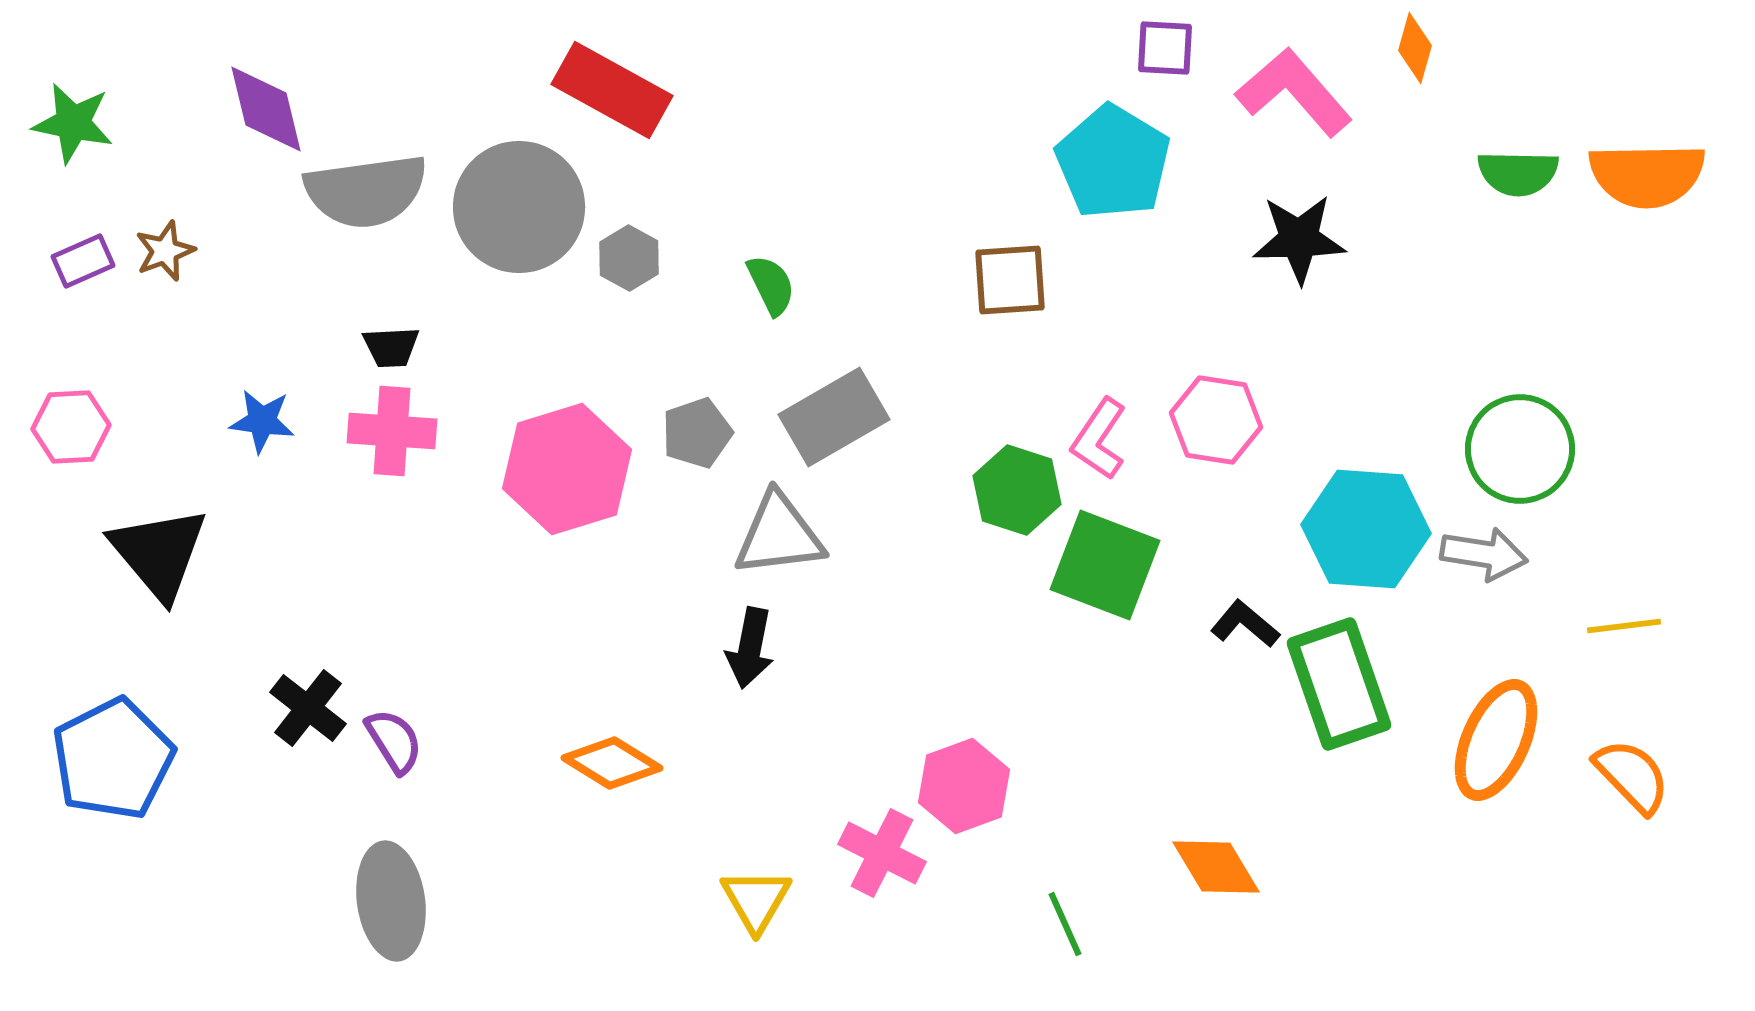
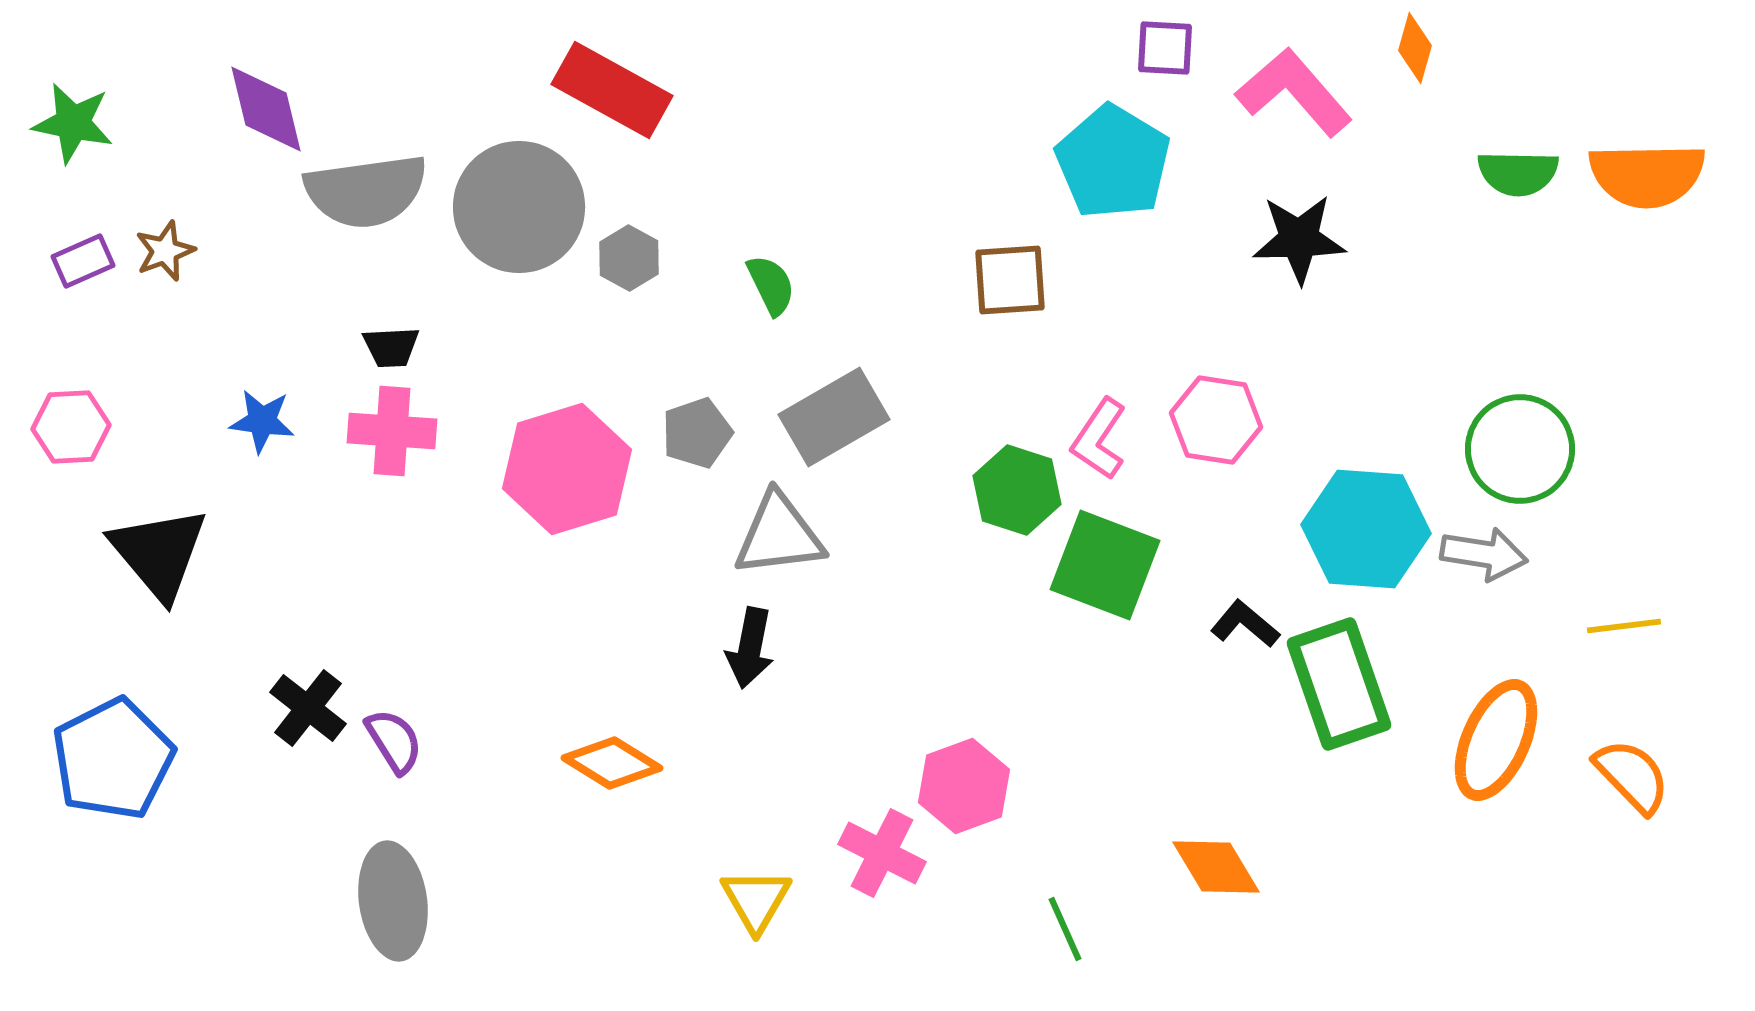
gray ellipse at (391, 901): moved 2 px right
green line at (1065, 924): moved 5 px down
